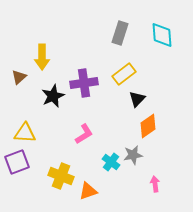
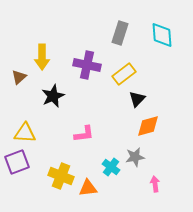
purple cross: moved 3 px right, 18 px up; rotated 20 degrees clockwise
orange diamond: rotated 20 degrees clockwise
pink L-shape: rotated 25 degrees clockwise
gray star: moved 2 px right, 2 px down
cyan cross: moved 5 px down
orange triangle: moved 3 px up; rotated 12 degrees clockwise
